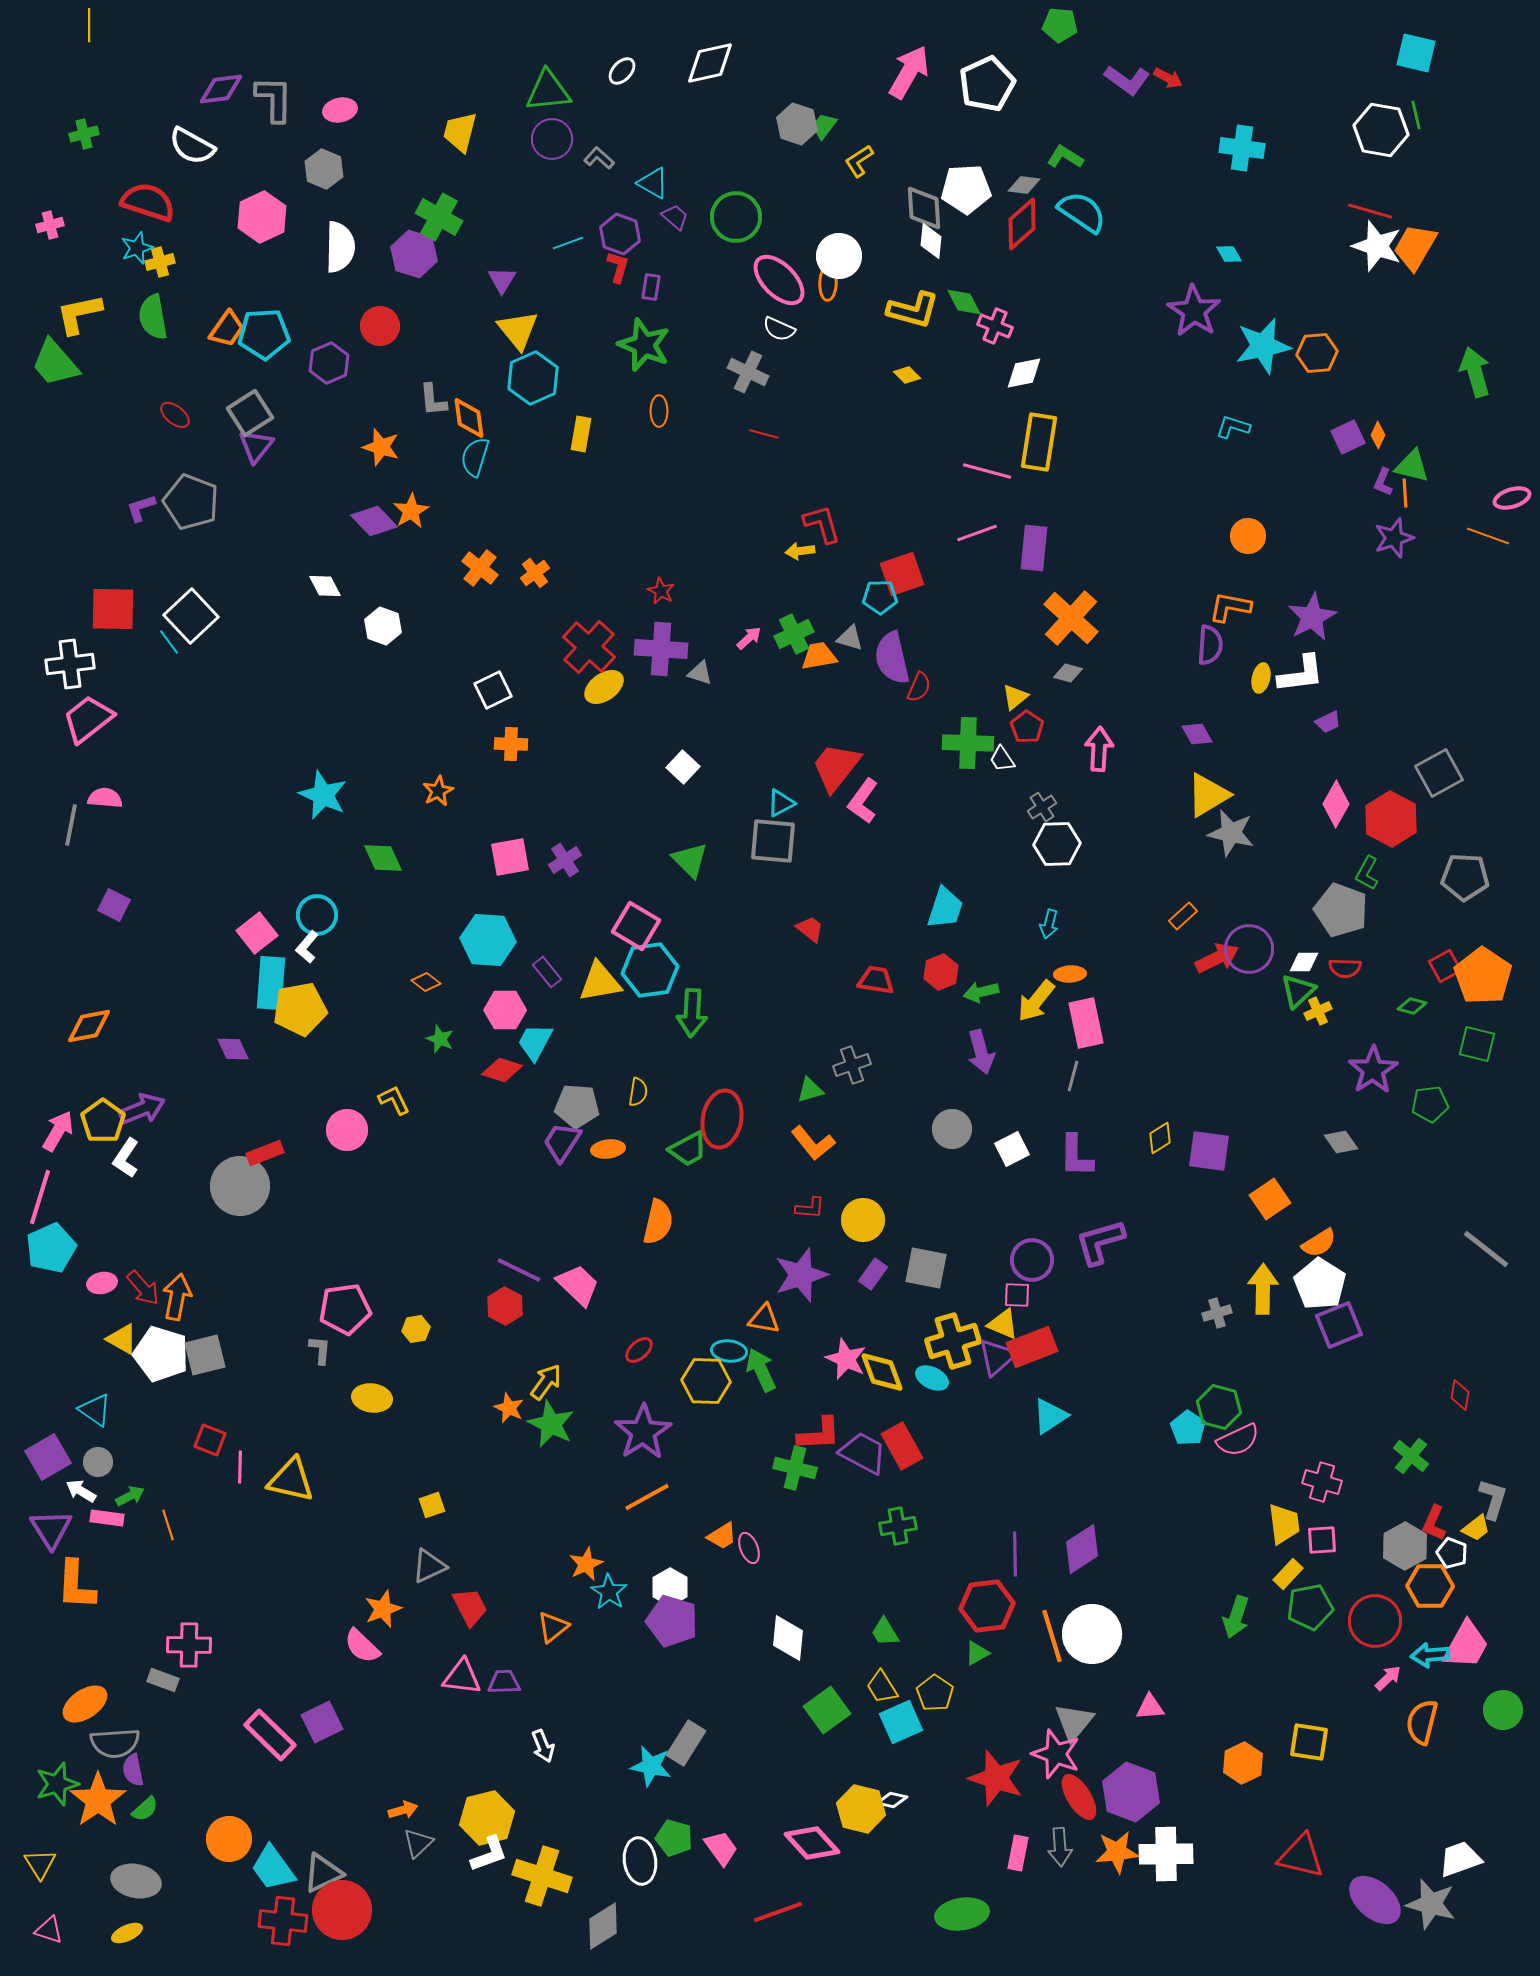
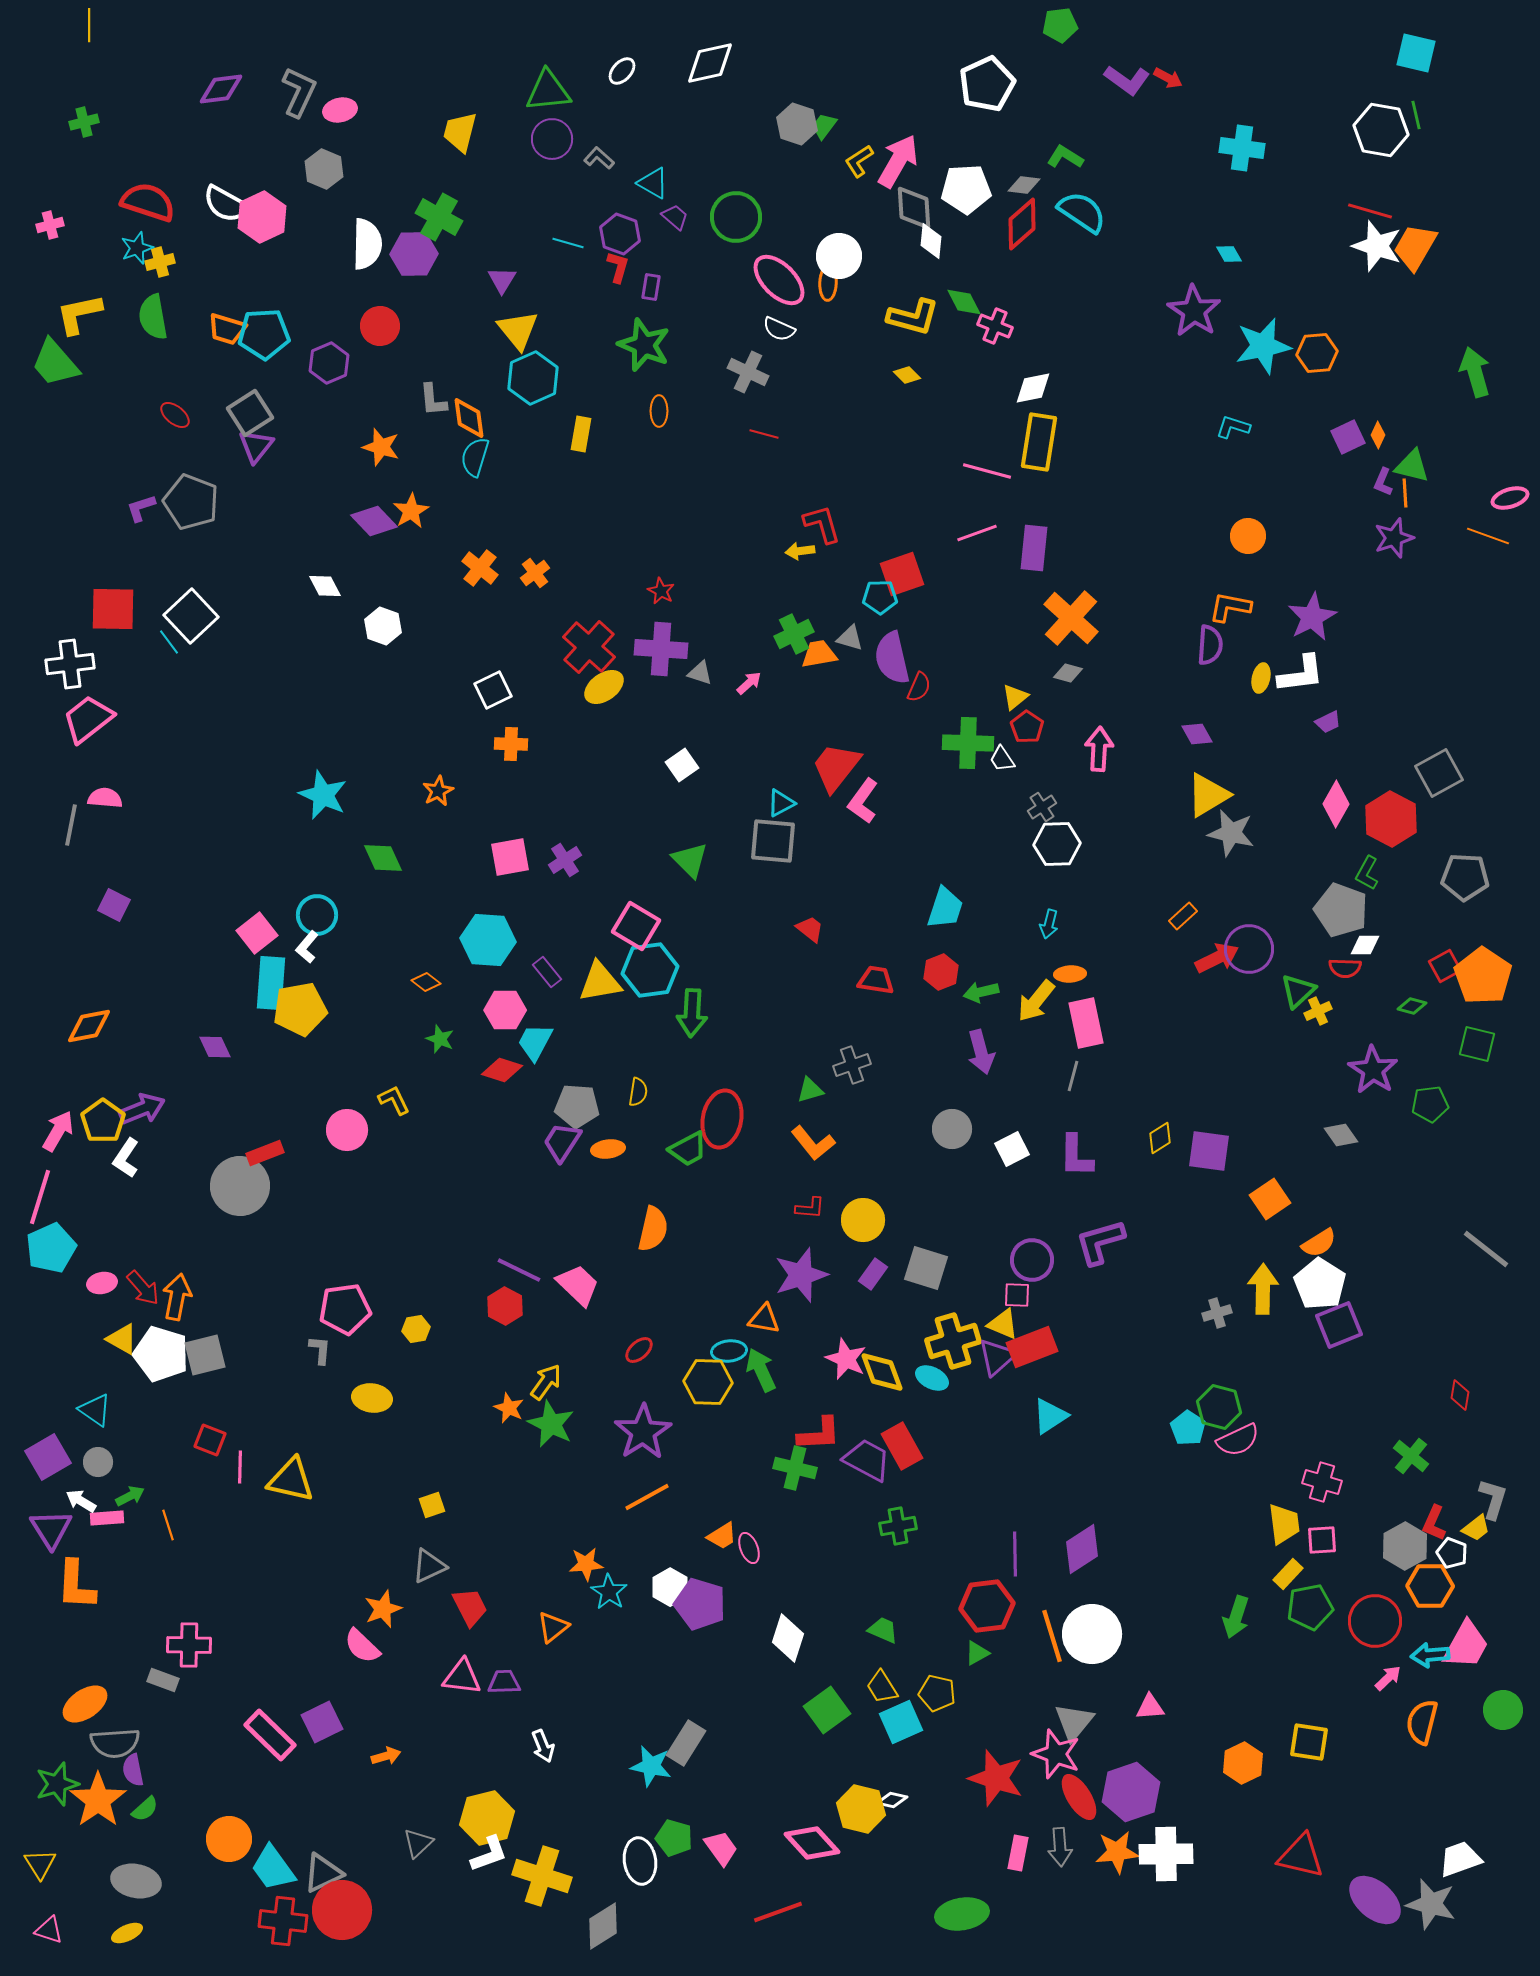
green pentagon at (1060, 25): rotated 12 degrees counterclockwise
pink arrow at (909, 72): moved 11 px left, 89 px down
gray L-shape at (274, 99): moved 25 px right, 7 px up; rotated 24 degrees clockwise
green cross at (84, 134): moved 12 px up
white semicircle at (192, 146): moved 34 px right, 58 px down
gray diamond at (924, 208): moved 10 px left
cyan line at (568, 243): rotated 36 degrees clockwise
white semicircle at (340, 247): moved 27 px right, 3 px up
purple hexagon at (414, 254): rotated 18 degrees counterclockwise
yellow L-shape at (913, 310): moved 7 px down
orange trapezoid at (227, 329): rotated 72 degrees clockwise
white diamond at (1024, 373): moved 9 px right, 15 px down
pink ellipse at (1512, 498): moved 2 px left
pink arrow at (749, 638): moved 45 px down
orange trapezoid at (819, 656): moved 2 px up
white square at (683, 767): moved 1 px left, 2 px up; rotated 12 degrees clockwise
white diamond at (1304, 962): moved 61 px right, 17 px up
purple diamond at (233, 1049): moved 18 px left, 2 px up
purple star at (1373, 1070): rotated 6 degrees counterclockwise
gray diamond at (1341, 1142): moved 7 px up
orange semicircle at (658, 1222): moved 5 px left, 7 px down
gray square at (926, 1268): rotated 6 degrees clockwise
cyan ellipse at (729, 1351): rotated 12 degrees counterclockwise
yellow hexagon at (706, 1381): moved 2 px right, 1 px down
purple trapezoid at (863, 1453): moved 4 px right, 7 px down
white arrow at (81, 1491): moved 10 px down
pink rectangle at (107, 1518): rotated 12 degrees counterclockwise
orange star at (586, 1564): rotated 20 degrees clockwise
purple pentagon at (672, 1621): moved 28 px right, 17 px up
green trapezoid at (885, 1632): moved 2 px left, 2 px up; rotated 144 degrees clockwise
white diamond at (788, 1638): rotated 12 degrees clockwise
yellow pentagon at (935, 1693): moved 2 px right; rotated 21 degrees counterclockwise
purple hexagon at (1131, 1792): rotated 20 degrees clockwise
orange arrow at (403, 1810): moved 17 px left, 54 px up
